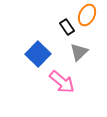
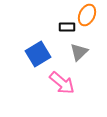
black rectangle: rotated 56 degrees counterclockwise
blue square: rotated 15 degrees clockwise
pink arrow: moved 1 px down
